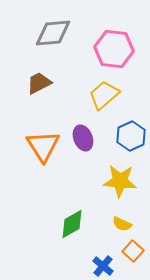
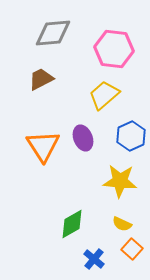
brown trapezoid: moved 2 px right, 4 px up
orange square: moved 1 px left, 2 px up
blue cross: moved 9 px left, 7 px up
